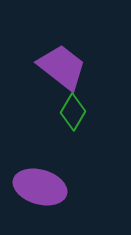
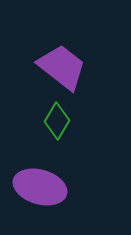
green diamond: moved 16 px left, 9 px down
